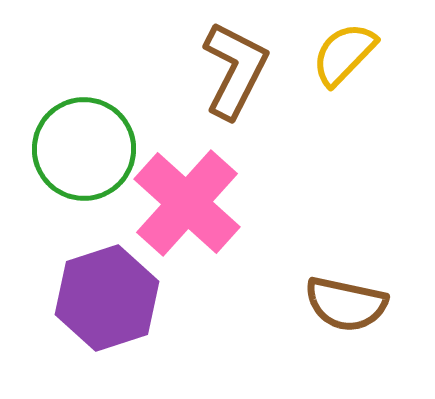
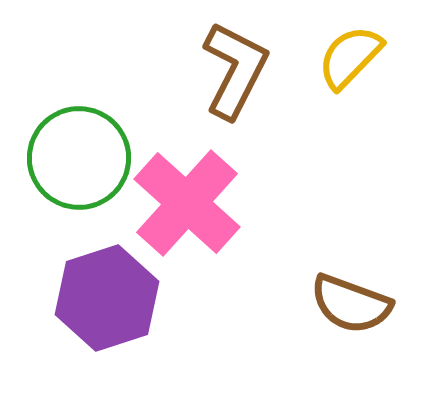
yellow semicircle: moved 6 px right, 3 px down
green circle: moved 5 px left, 9 px down
brown semicircle: moved 5 px right; rotated 8 degrees clockwise
